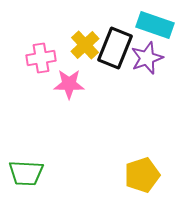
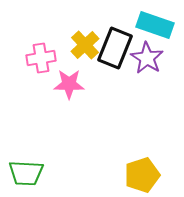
purple star: rotated 20 degrees counterclockwise
